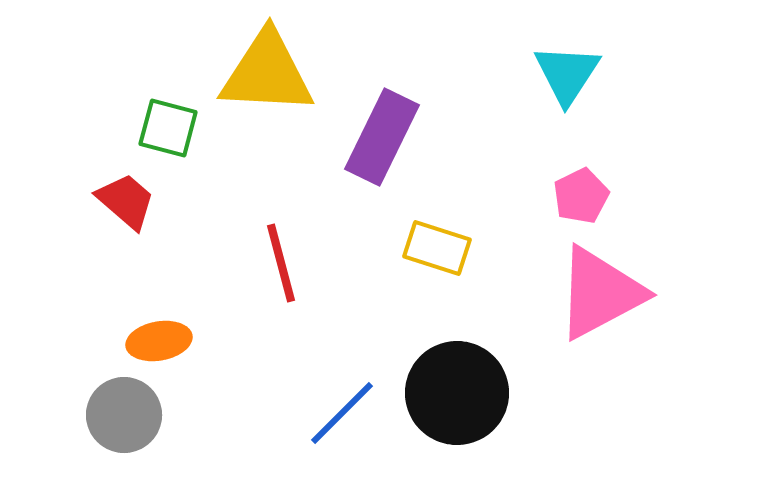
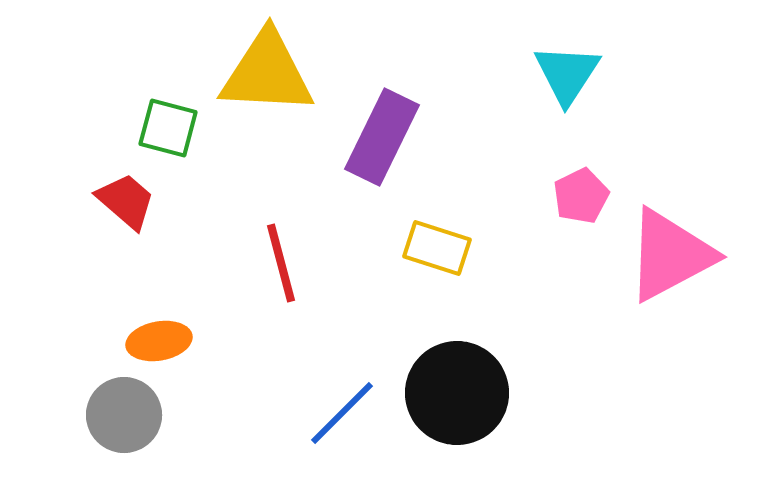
pink triangle: moved 70 px right, 38 px up
